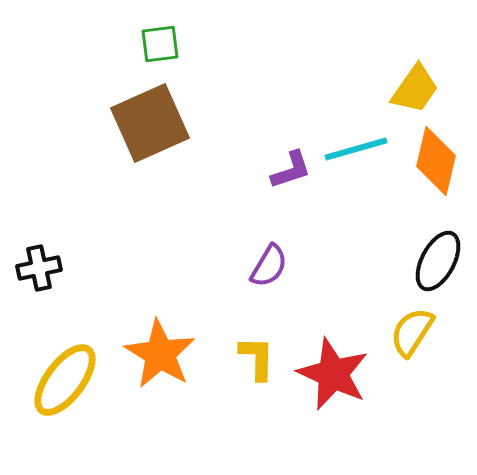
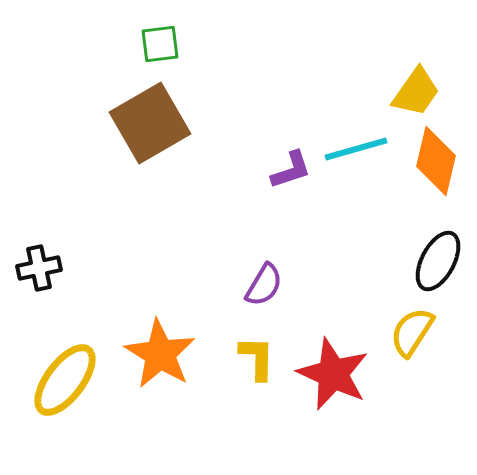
yellow trapezoid: moved 1 px right, 3 px down
brown square: rotated 6 degrees counterclockwise
purple semicircle: moved 5 px left, 19 px down
